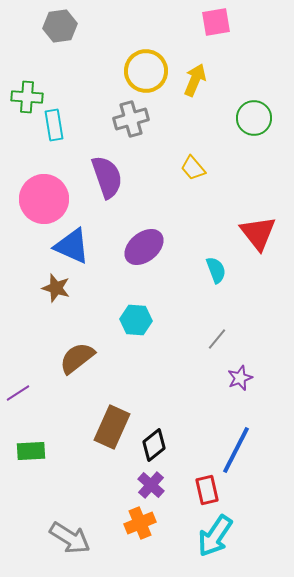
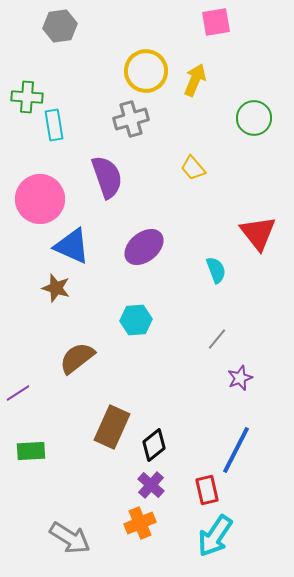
pink circle: moved 4 px left
cyan hexagon: rotated 8 degrees counterclockwise
